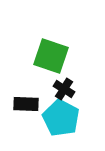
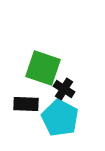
green square: moved 8 px left, 12 px down
cyan pentagon: moved 1 px left
